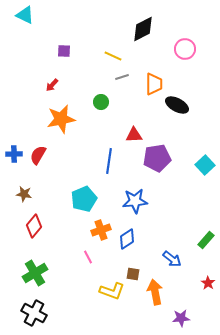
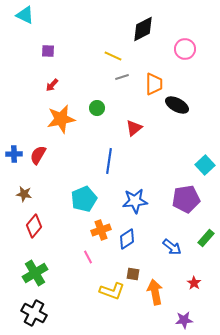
purple square: moved 16 px left
green circle: moved 4 px left, 6 px down
red triangle: moved 7 px up; rotated 36 degrees counterclockwise
purple pentagon: moved 29 px right, 41 px down
green rectangle: moved 2 px up
blue arrow: moved 12 px up
red star: moved 14 px left
purple star: moved 3 px right, 2 px down
